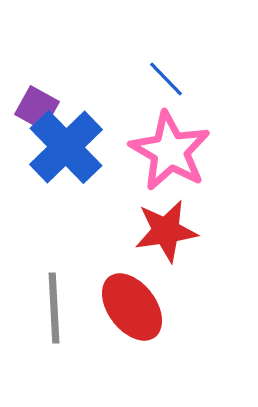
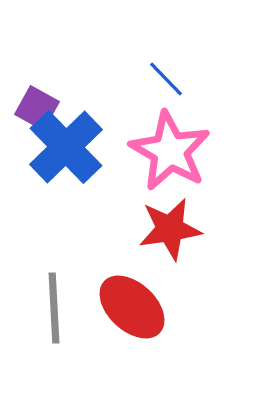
red star: moved 4 px right, 2 px up
red ellipse: rotated 10 degrees counterclockwise
